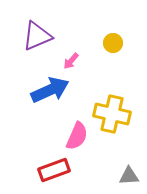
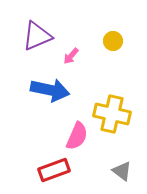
yellow circle: moved 2 px up
pink arrow: moved 5 px up
blue arrow: rotated 36 degrees clockwise
gray triangle: moved 7 px left, 5 px up; rotated 40 degrees clockwise
